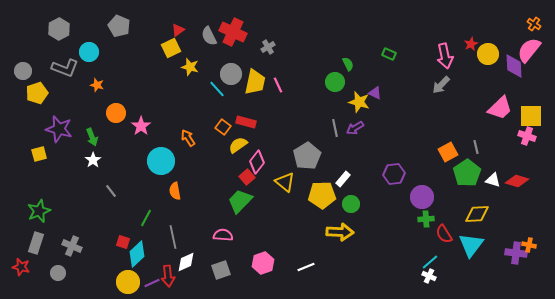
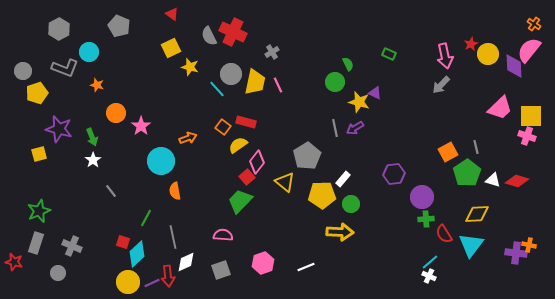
red triangle at (178, 30): moved 6 px left, 16 px up; rotated 48 degrees counterclockwise
gray cross at (268, 47): moved 4 px right, 5 px down
orange arrow at (188, 138): rotated 102 degrees clockwise
red star at (21, 267): moved 7 px left, 5 px up
